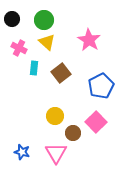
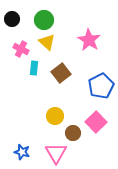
pink cross: moved 2 px right, 1 px down
